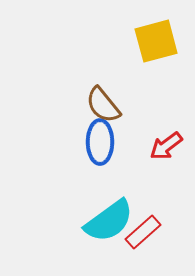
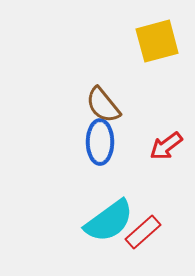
yellow square: moved 1 px right
